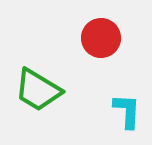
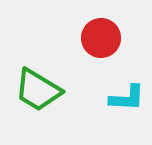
cyan L-shape: moved 13 px up; rotated 90 degrees clockwise
